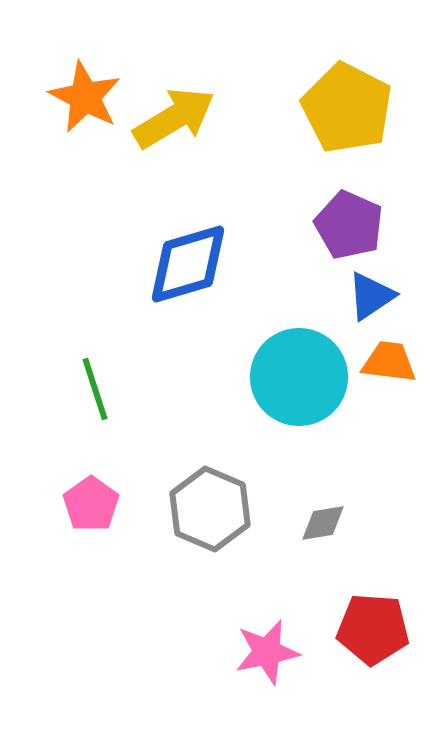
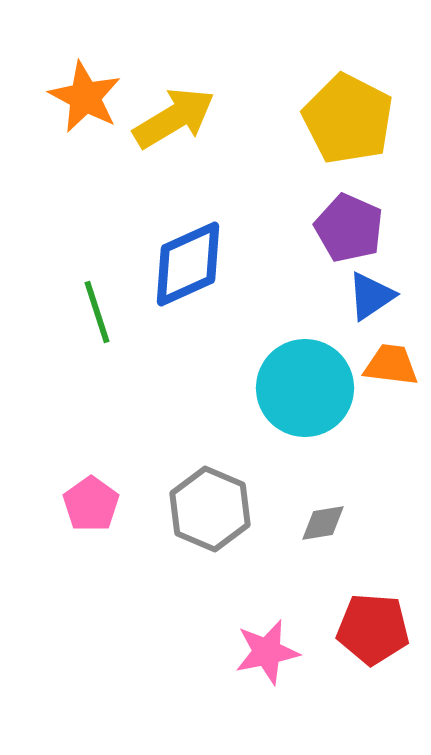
yellow pentagon: moved 1 px right, 11 px down
purple pentagon: moved 3 px down
blue diamond: rotated 8 degrees counterclockwise
orange trapezoid: moved 2 px right, 3 px down
cyan circle: moved 6 px right, 11 px down
green line: moved 2 px right, 77 px up
